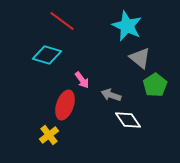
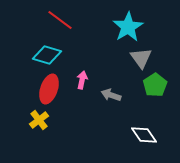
red line: moved 2 px left, 1 px up
cyan star: moved 1 px right, 1 px down; rotated 16 degrees clockwise
gray triangle: moved 1 px right; rotated 15 degrees clockwise
pink arrow: rotated 132 degrees counterclockwise
red ellipse: moved 16 px left, 16 px up
white diamond: moved 16 px right, 15 px down
yellow cross: moved 10 px left, 15 px up
